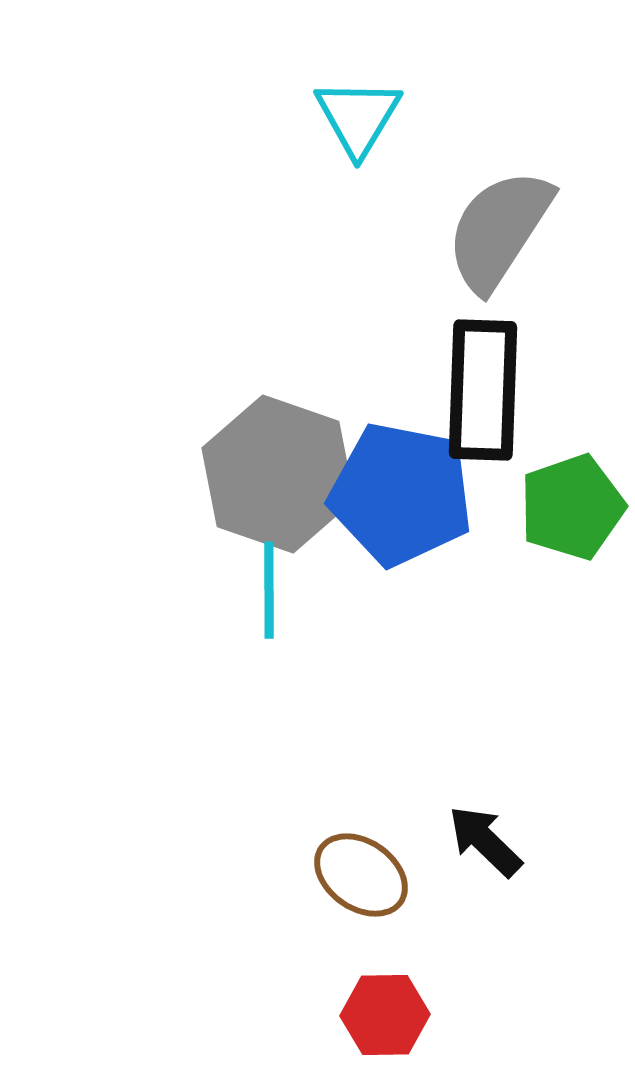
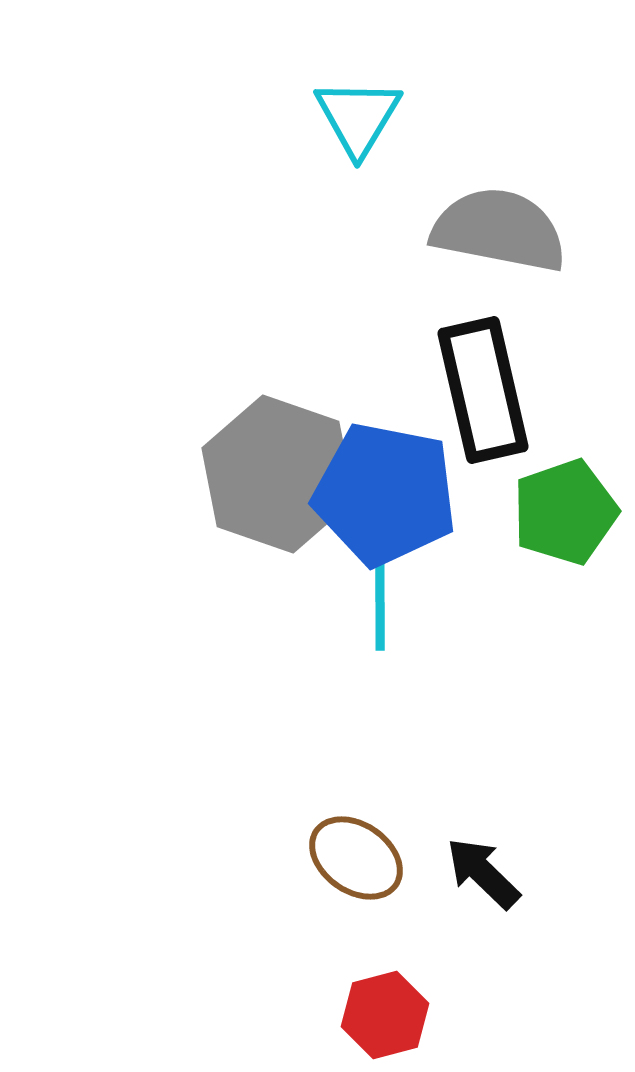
gray semicircle: rotated 68 degrees clockwise
black rectangle: rotated 15 degrees counterclockwise
blue pentagon: moved 16 px left
green pentagon: moved 7 px left, 5 px down
cyan line: moved 111 px right, 12 px down
black arrow: moved 2 px left, 32 px down
brown ellipse: moved 5 px left, 17 px up
red hexagon: rotated 14 degrees counterclockwise
